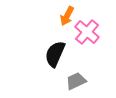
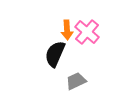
orange arrow: moved 14 px down; rotated 30 degrees counterclockwise
